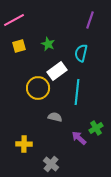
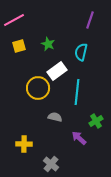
cyan semicircle: moved 1 px up
green cross: moved 7 px up
